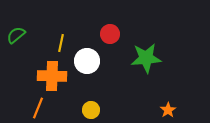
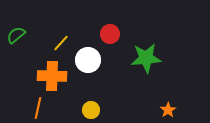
yellow line: rotated 30 degrees clockwise
white circle: moved 1 px right, 1 px up
orange line: rotated 10 degrees counterclockwise
